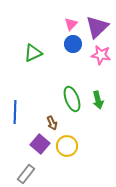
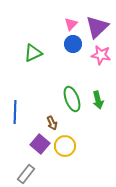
yellow circle: moved 2 px left
